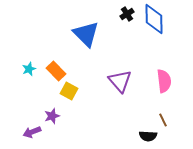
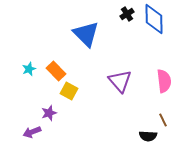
purple star: moved 3 px left, 3 px up
